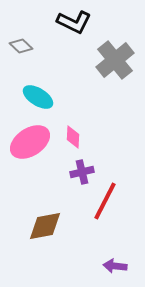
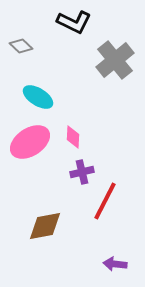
purple arrow: moved 2 px up
